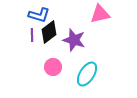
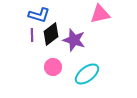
black diamond: moved 2 px right, 2 px down
cyan ellipse: rotated 20 degrees clockwise
